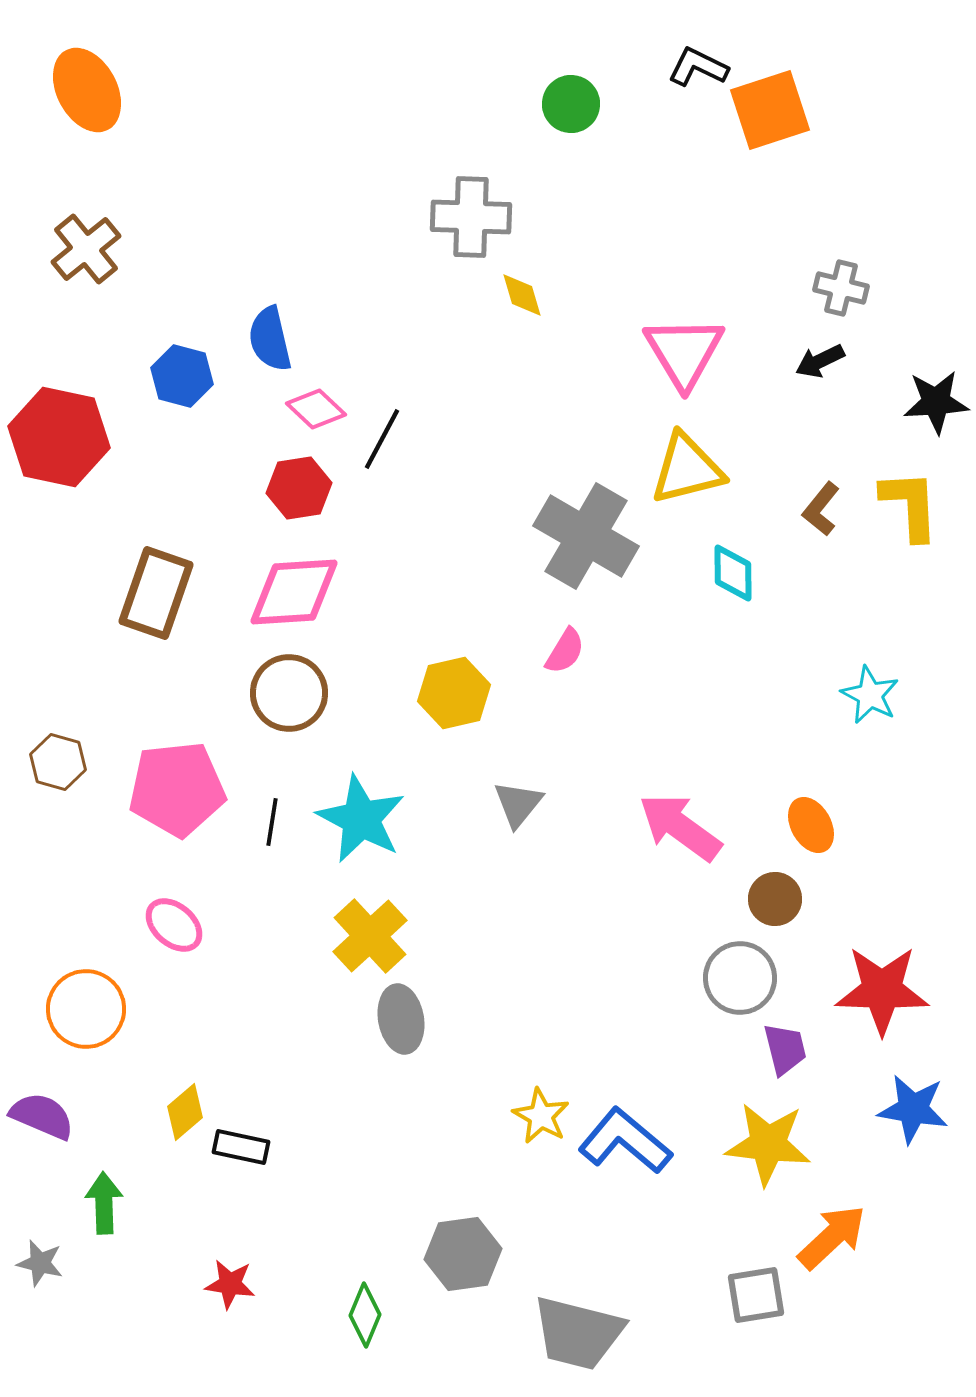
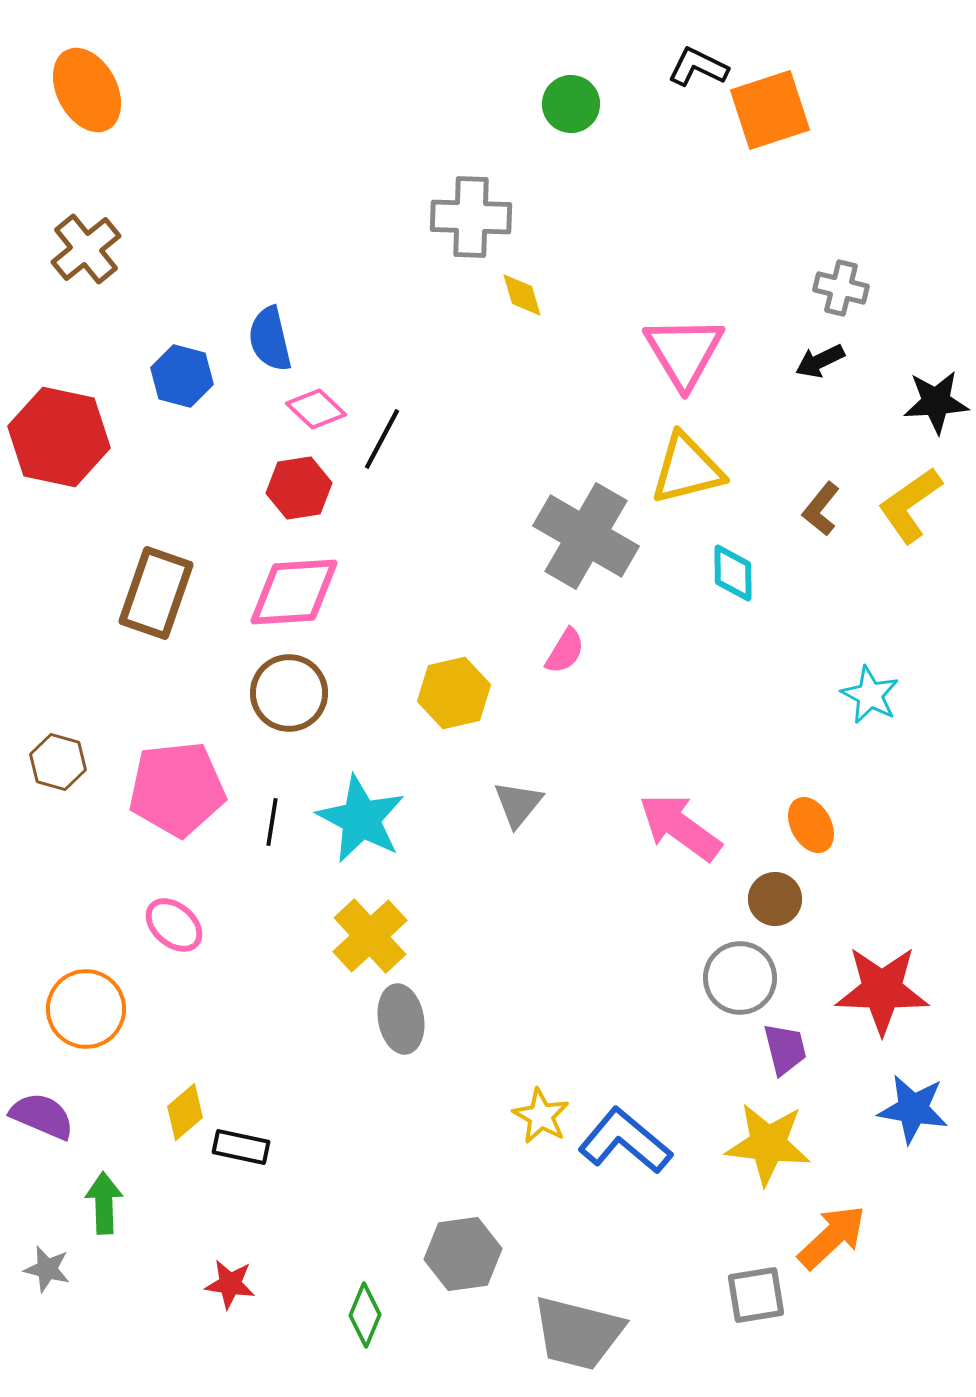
yellow L-shape at (910, 505): rotated 122 degrees counterclockwise
gray star at (40, 1263): moved 7 px right, 6 px down
